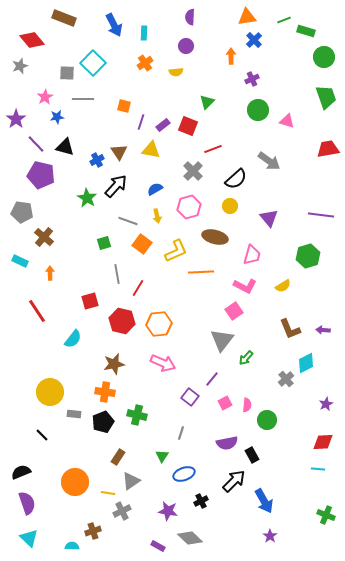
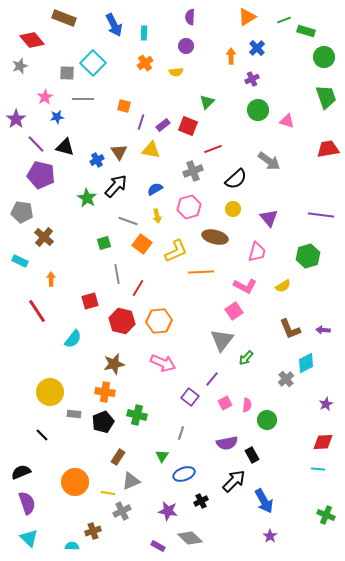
orange triangle at (247, 17): rotated 24 degrees counterclockwise
blue cross at (254, 40): moved 3 px right, 8 px down
gray cross at (193, 171): rotated 24 degrees clockwise
yellow circle at (230, 206): moved 3 px right, 3 px down
pink trapezoid at (252, 255): moved 5 px right, 3 px up
orange arrow at (50, 273): moved 1 px right, 6 px down
orange hexagon at (159, 324): moved 3 px up
gray triangle at (131, 481): rotated 12 degrees clockwise
